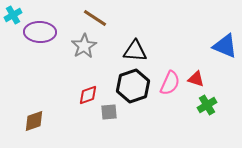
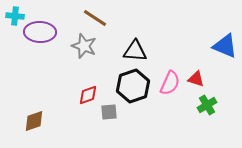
cyan cross: moved 2 px right, 1 px down; rotated 36 degrees clockwise
gray star: rotated 20 degrees counterclockwise
